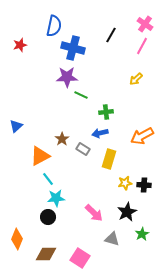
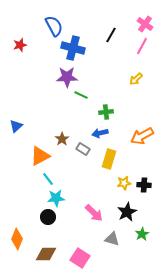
blue semicircle: rotated 40 degrees counterclockwise
yellow star: moved 1 px left
